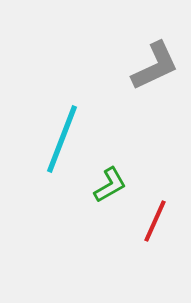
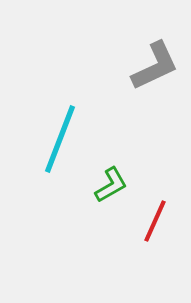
cyan line: moved 2 px left
green L-shape: moved 1 px right
